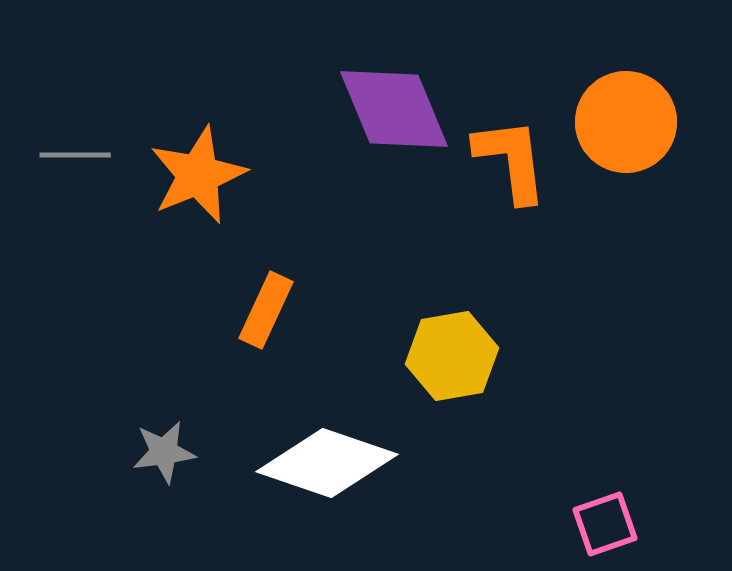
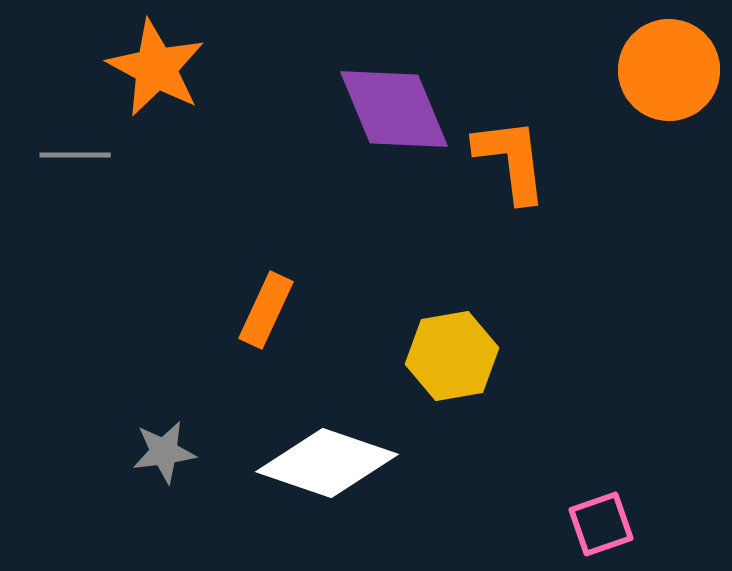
orange circle: moved 43 px right, 52 px up
orange star: moved 42 px left, 107 px up; rotated 22 degrees counterclockwise
pink square: moved 4 px left
